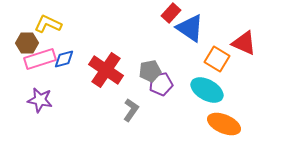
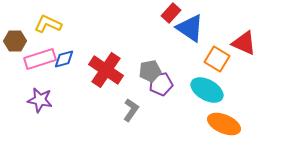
brown hexagon: moved 12 px left, 2 px up
